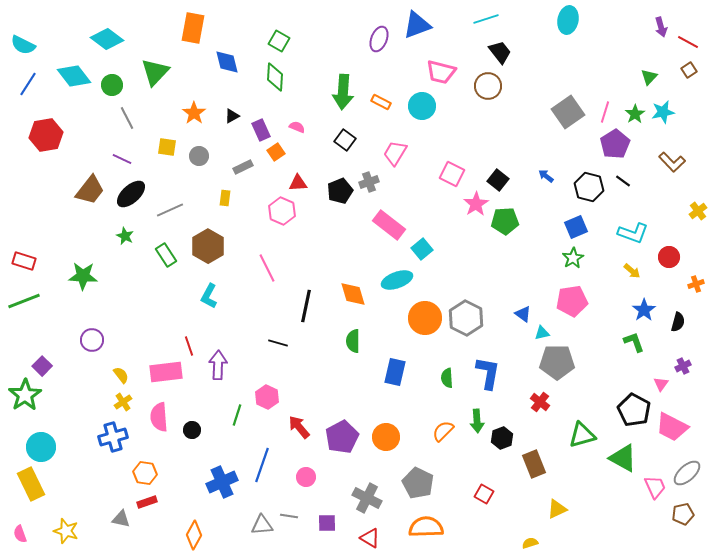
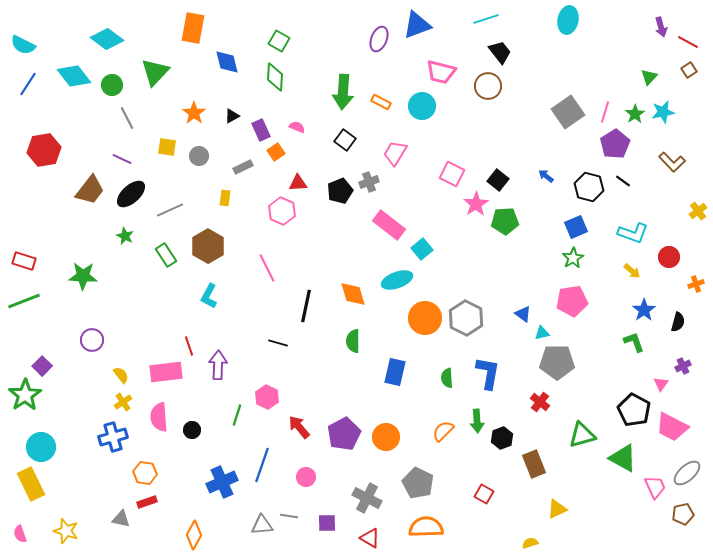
red hexagon at (46, 135): moved 2 px left, 15 px down
purple pentagon at (342, 437): moved 2 px right, 3 px up
